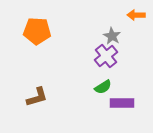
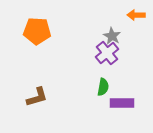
purple cross: moved 1 px right, 3 px up
green semicircle: rotated 48 degrees counterclockwise
